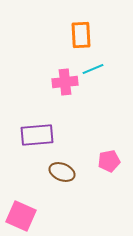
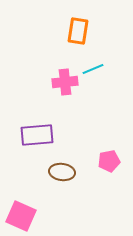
orange rectangle: moved 3 px left, 4 px up; rotated 12 degrees clockwise
brown ellipse: rotated 15 degrees counterclockwise
